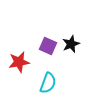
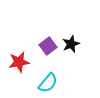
purple square: rotated 30 degrees clockwise
cyan semicircle: rotated 20 degrees clockwise
